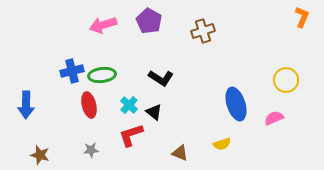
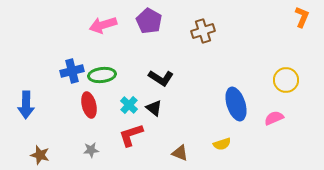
black triangle: moved 4 px up
